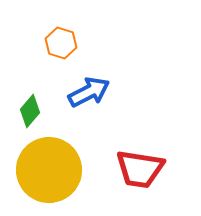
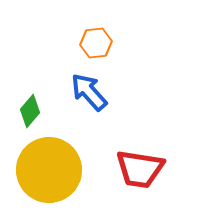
orange hexagon: moved 35 px right; rotated 24 degrees counterclockwise
blue arrow: rotated 105 degrees counterclockwise
